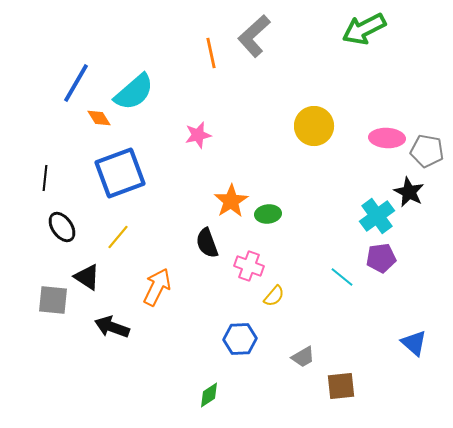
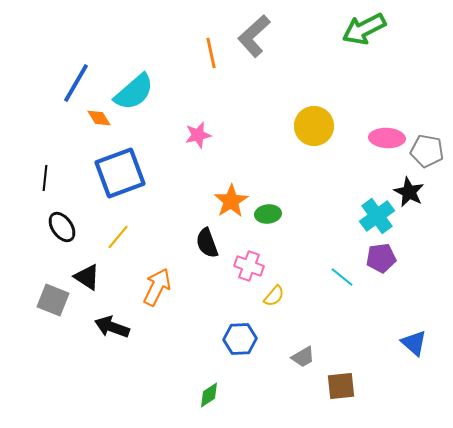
gray square: rotated 16 degrees clockwise
